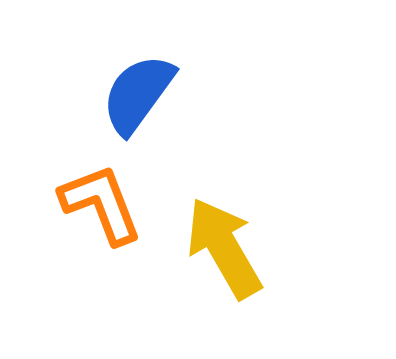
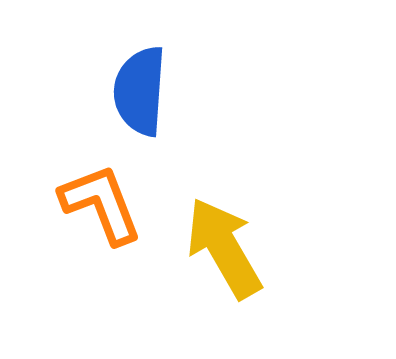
blue semicircle: moved 2 px right, 3 px up; rotated 32 degrees counterclockwise
